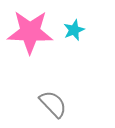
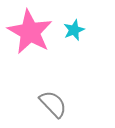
pink star: rotated 27 degrees clockwise
